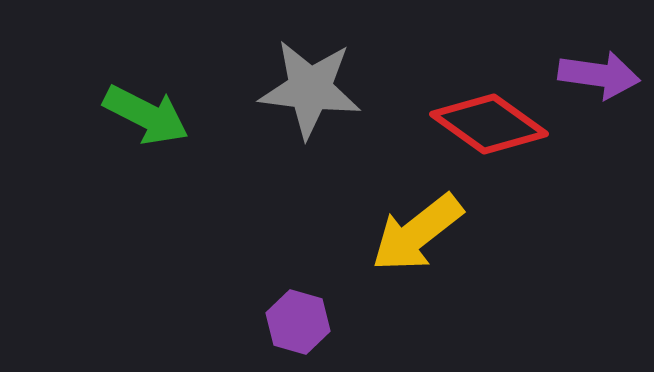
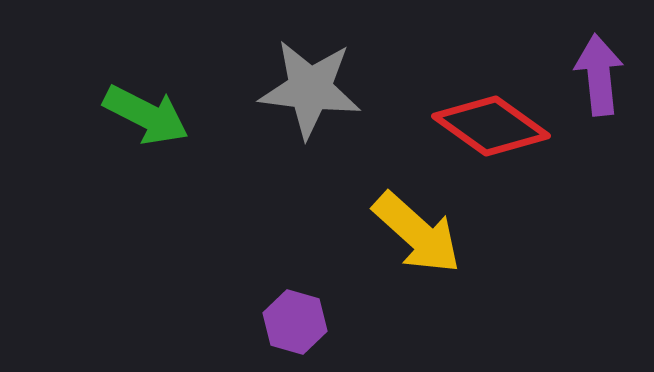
purple arrow: rotated 104 degrees counterclockwise
red diamond: moved 2 px right, 2 px down
yellow arrow: rotated 100 degrees counterclockwise
purple hexagon: moved 3 px left
